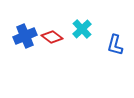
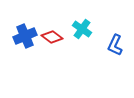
cyan cross: rotated 12 degrees counterclockwise
blue L-shape: rotated 10 degrees clockwise
